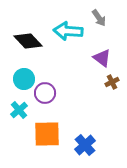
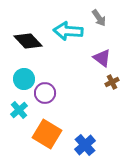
orange square: rotated 32 degrees clockwise
